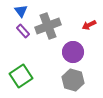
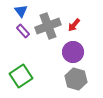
red arrow: moved 15 px left; rotated 24 degrees counterclockwise
gray hexagon: moved 3 px right, 1 px up
